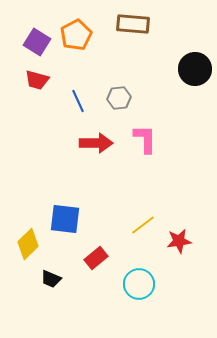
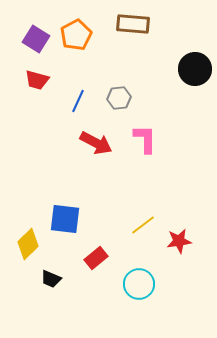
purple square: moved 1 px left, 3 px up
blue line: rotated 50 degrees clockwise
red arrow: rotated 28 degrees clockwise
